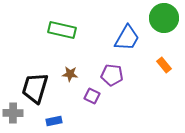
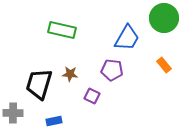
purple pentagon: moved 5 px up
black trapezoid: moved 4 px right, 4 px up
